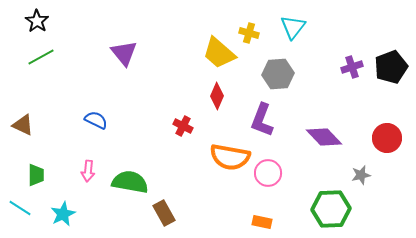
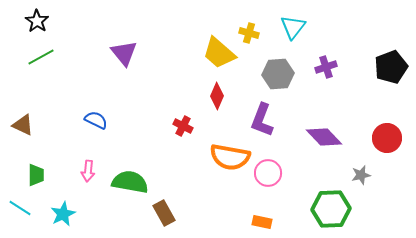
purple cross: moved 26 px left
